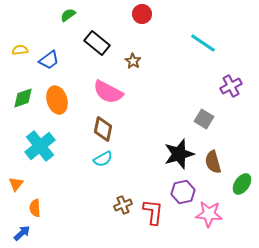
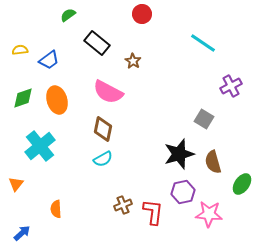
orange semicircle: moved 21 px right, 1 px down
